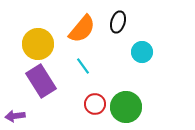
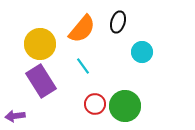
yellow circle: moved 2 px right
green circle: moved 1 px left, 1 px up
